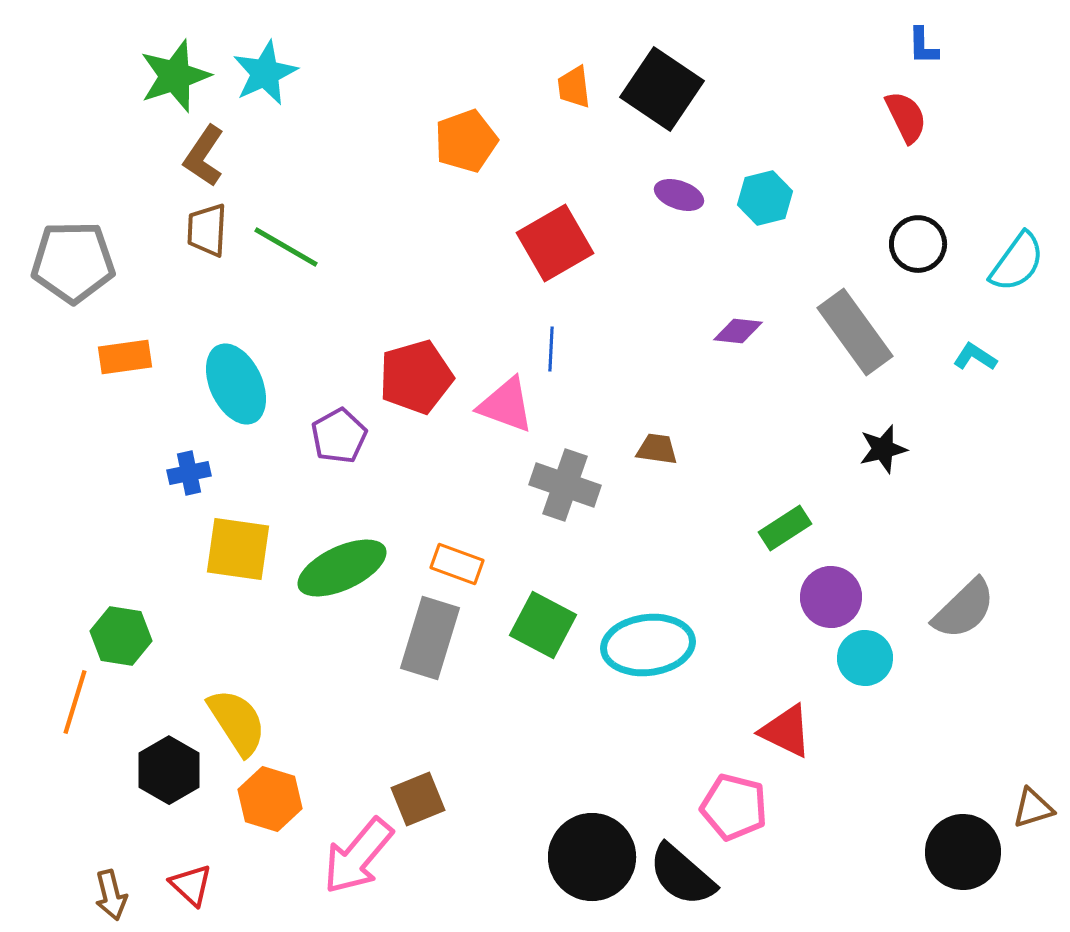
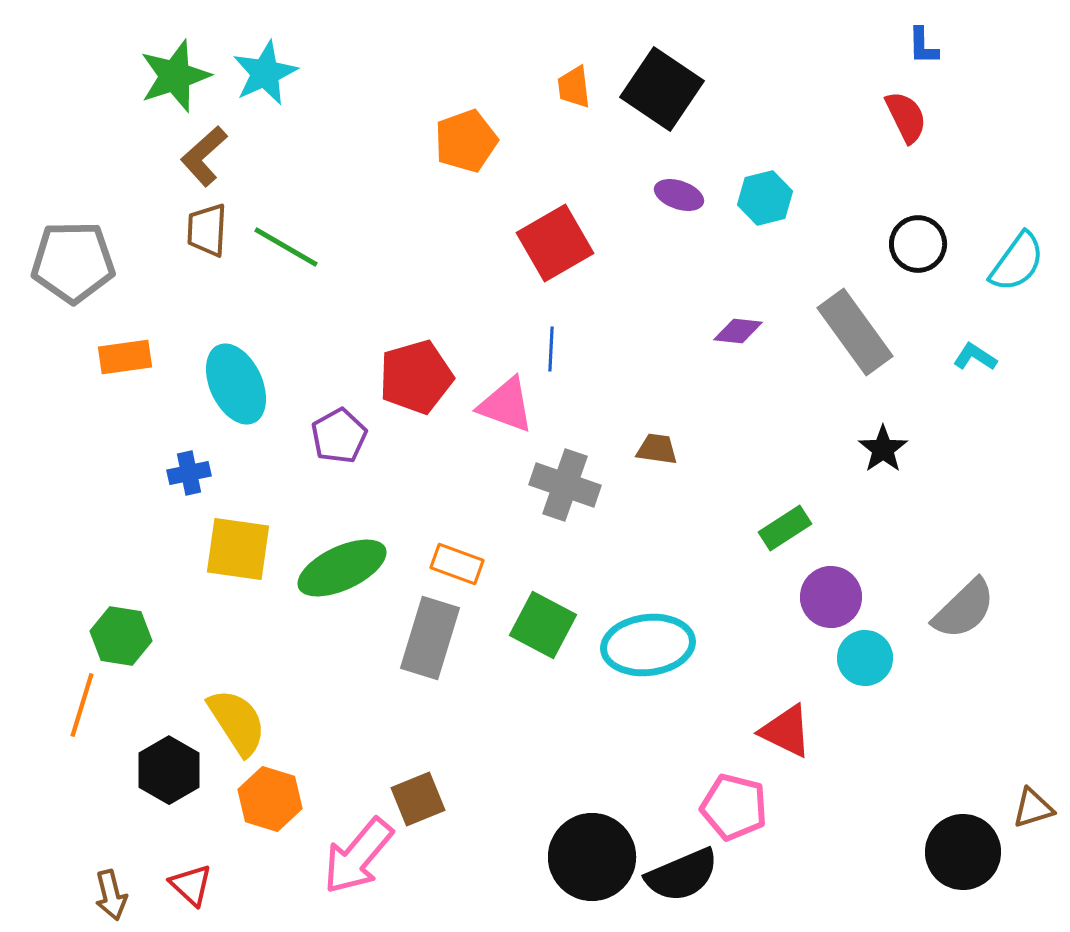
brown L-shape at (204, 156): rotated 14 degrees clockwise
black star at (883, 449): rotated 21 degrees counterclockwise
orange line at (75, 702): moved 7 px right, 3 px down
black semicircle at (682, 875): rotated 64 degrees counterclockwise
